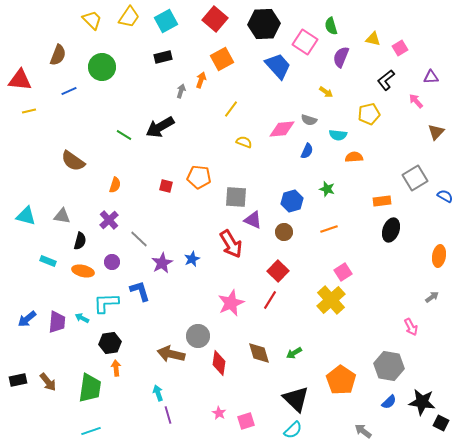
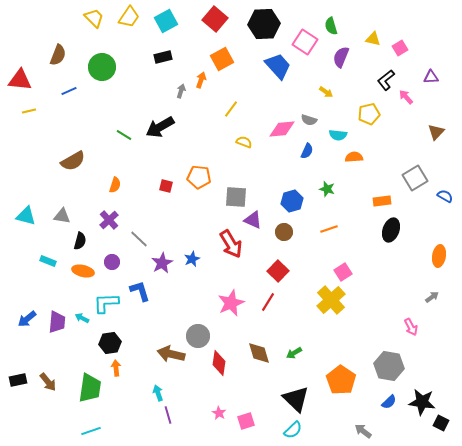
yellow trapezoid at (92, 20): moved 2 px right, 2 px up
pink arrow at (416, 101): moved 10 px left, 4 px up
brown semicircle at (73, 161): rotated 65 degrees counterclockwise
red line at (270, 300): moved 2 px left, 2 px down
